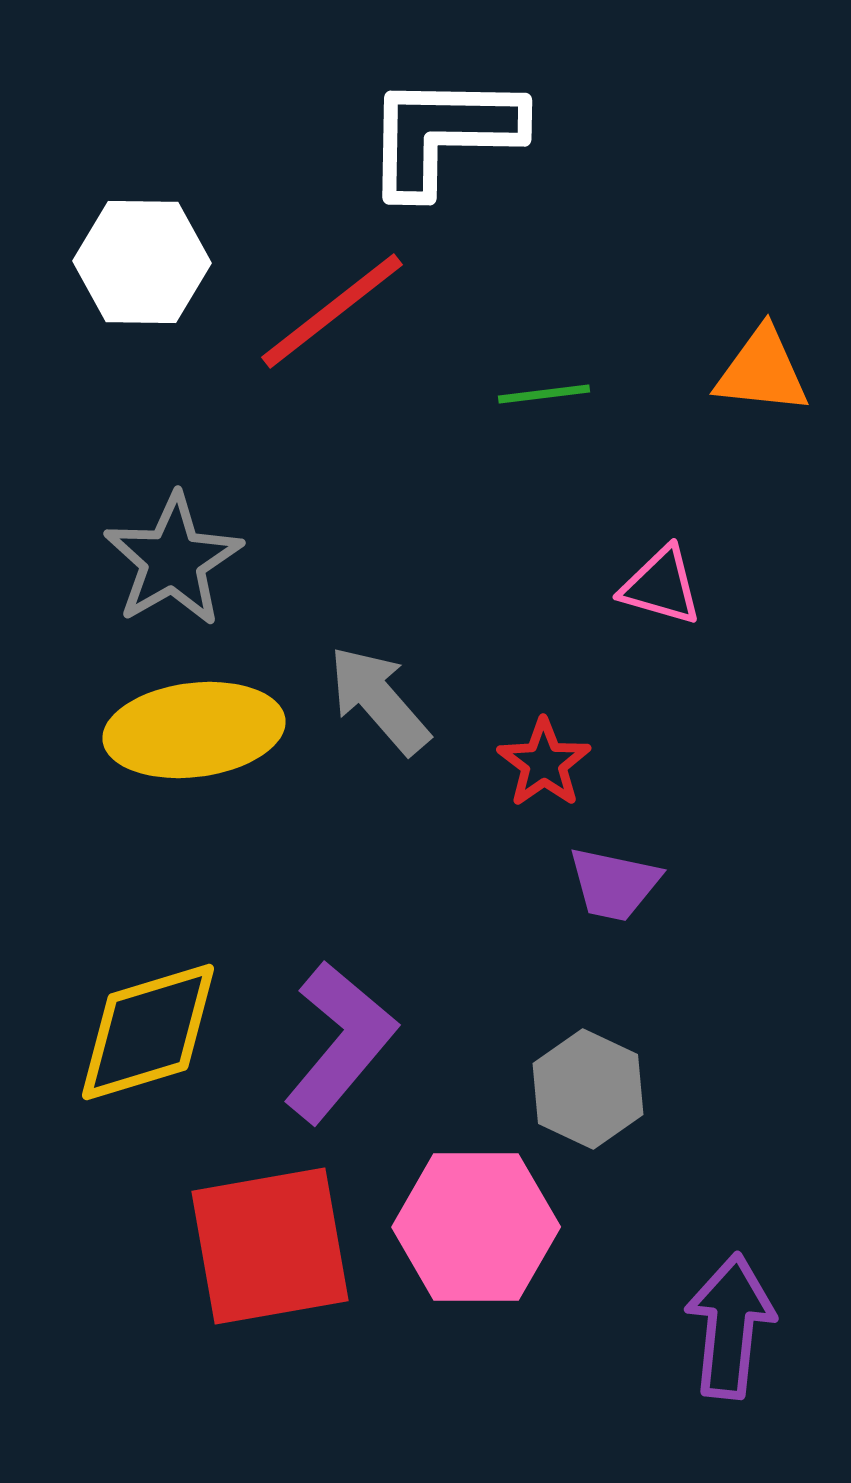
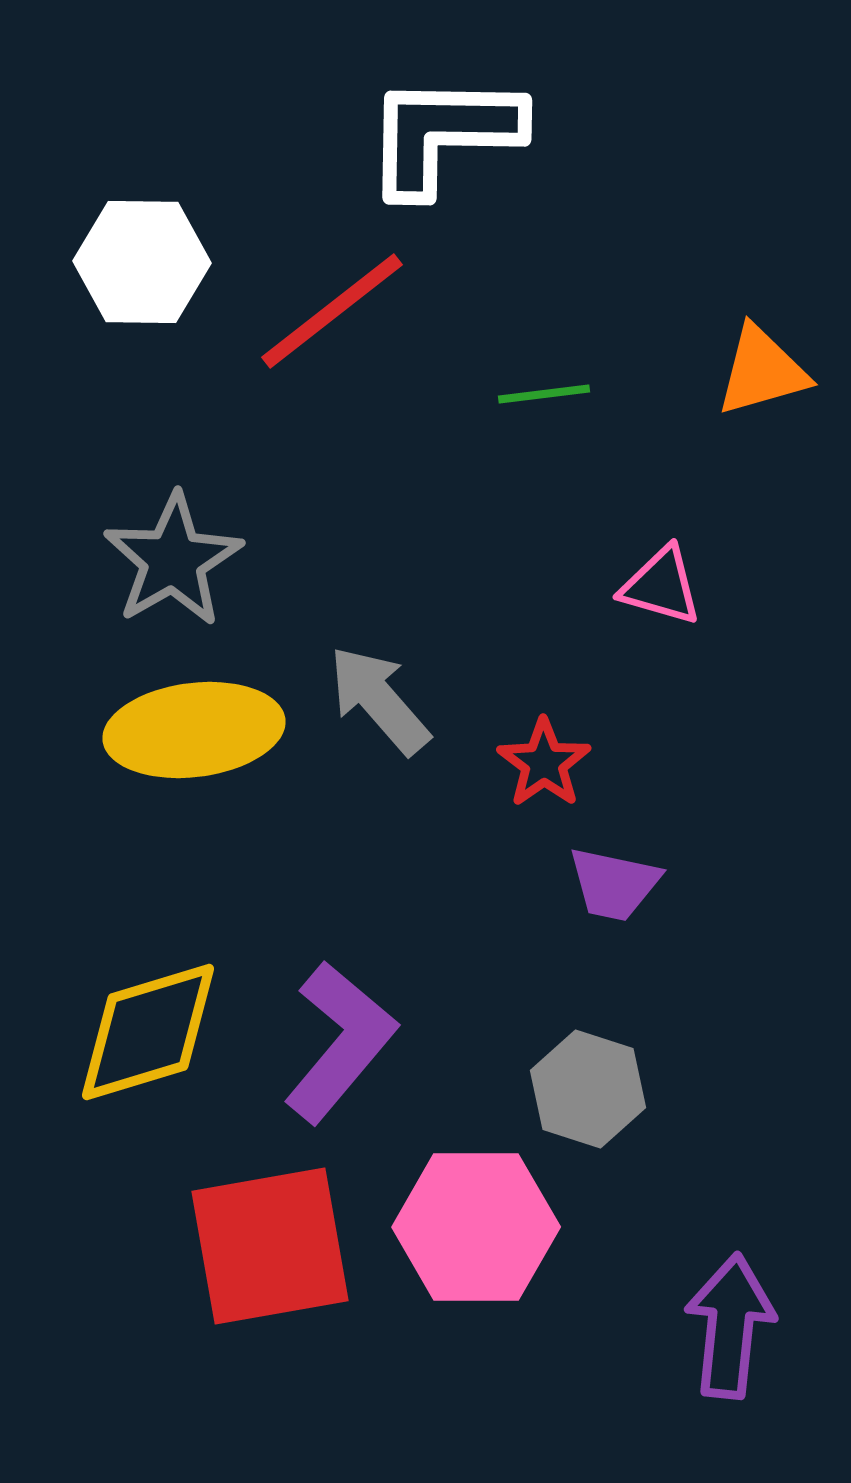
orange triangle: rotated 22 degrees counterclockwise
gray hexagon: rotated 7 degrees counterclockwise
